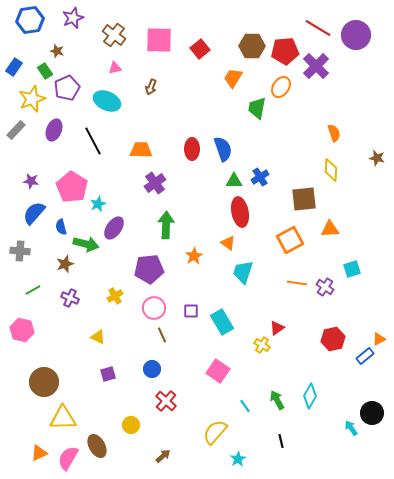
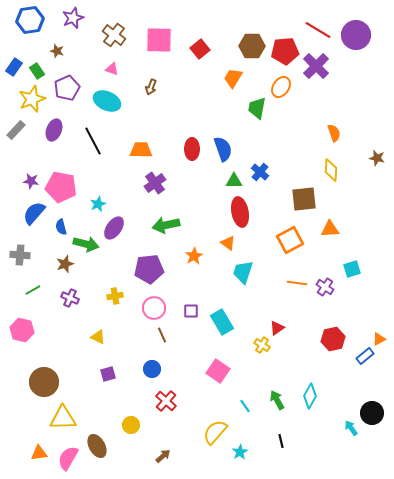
red line at (318, 28): moved 2 px down
pink triangle at (115, 68): moved 3 px left, 1 px down; rotated 32 degrees clockwise
green rectangle at (45, 71): moved 8 px left
blue cross at (260, 177): moved 5 px up; rotated 18 degrees counterclockwise
pink pentagon at (72, 187): moved 11 px left; rotated 20 degrees counterclockwise
green arrow at (166, 225): rotated 104 degrees counterclockwise
gray cross at (20, 251): moved 4 px down
yellow cross at (115, 296): rotated 21 degrees clockwise
orange triangle at (39, 453): rotated 18 degrees clockwise
cyan star at (238, 459): moved 2 px right, 7 px up
